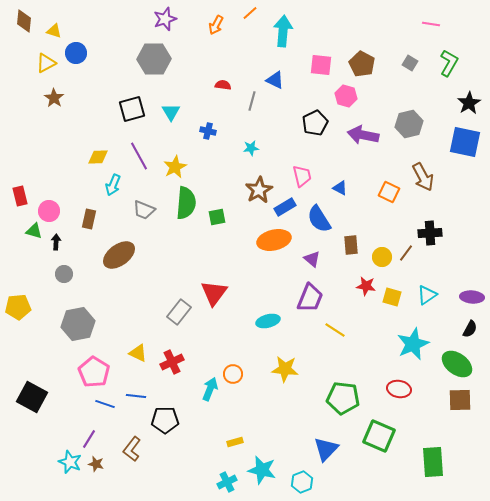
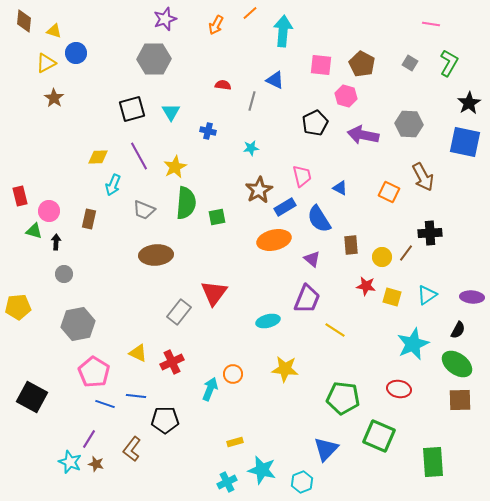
gray hexagon at (409, 124): rotated 16 degrees clockwise
brown ellipse at (119, 255): moved 37 px right; rotated 32 degrees clockwise
purple trapezoid at (310, 298): moved 3 px left, 1 px down
black semicircle at (470, 329): moved 12 px left, 1 px down
